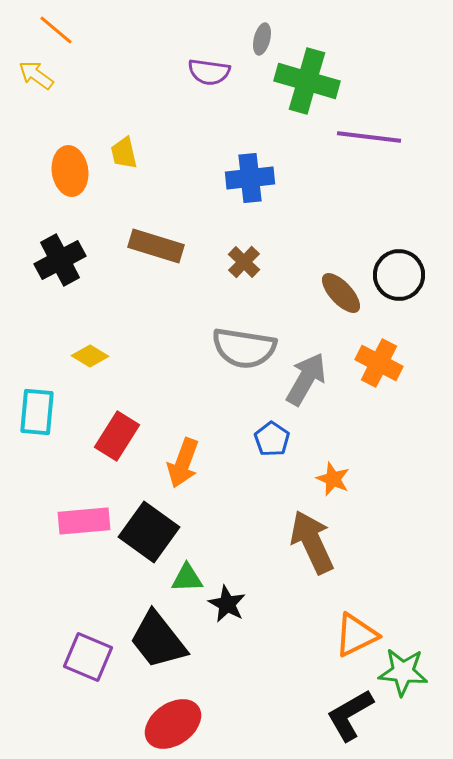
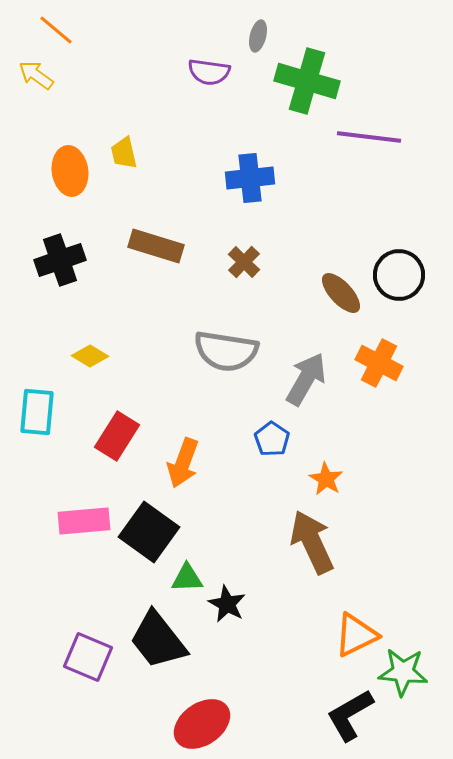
gray ellipse: moved 4 px left, 3 px up
black cross: rotated 9 degrees clockwise
gray semicircle: moved 18 px left, 3 px down
orange star: moved 7 px left; rotated 8 degrees clockwise
red ellipse: moved 29 px right
